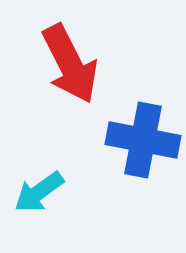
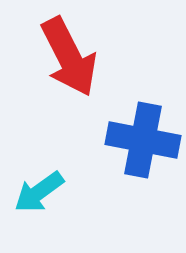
red arrow: moved 1 px left, 7 px up
